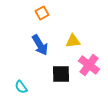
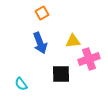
blue arrow: moved 2 px up; rotated 10 degrees clockwise
pink cross: moved 6 px up; rotated 35 degrees clockwise
cyan semicircle: moved 3 px up
